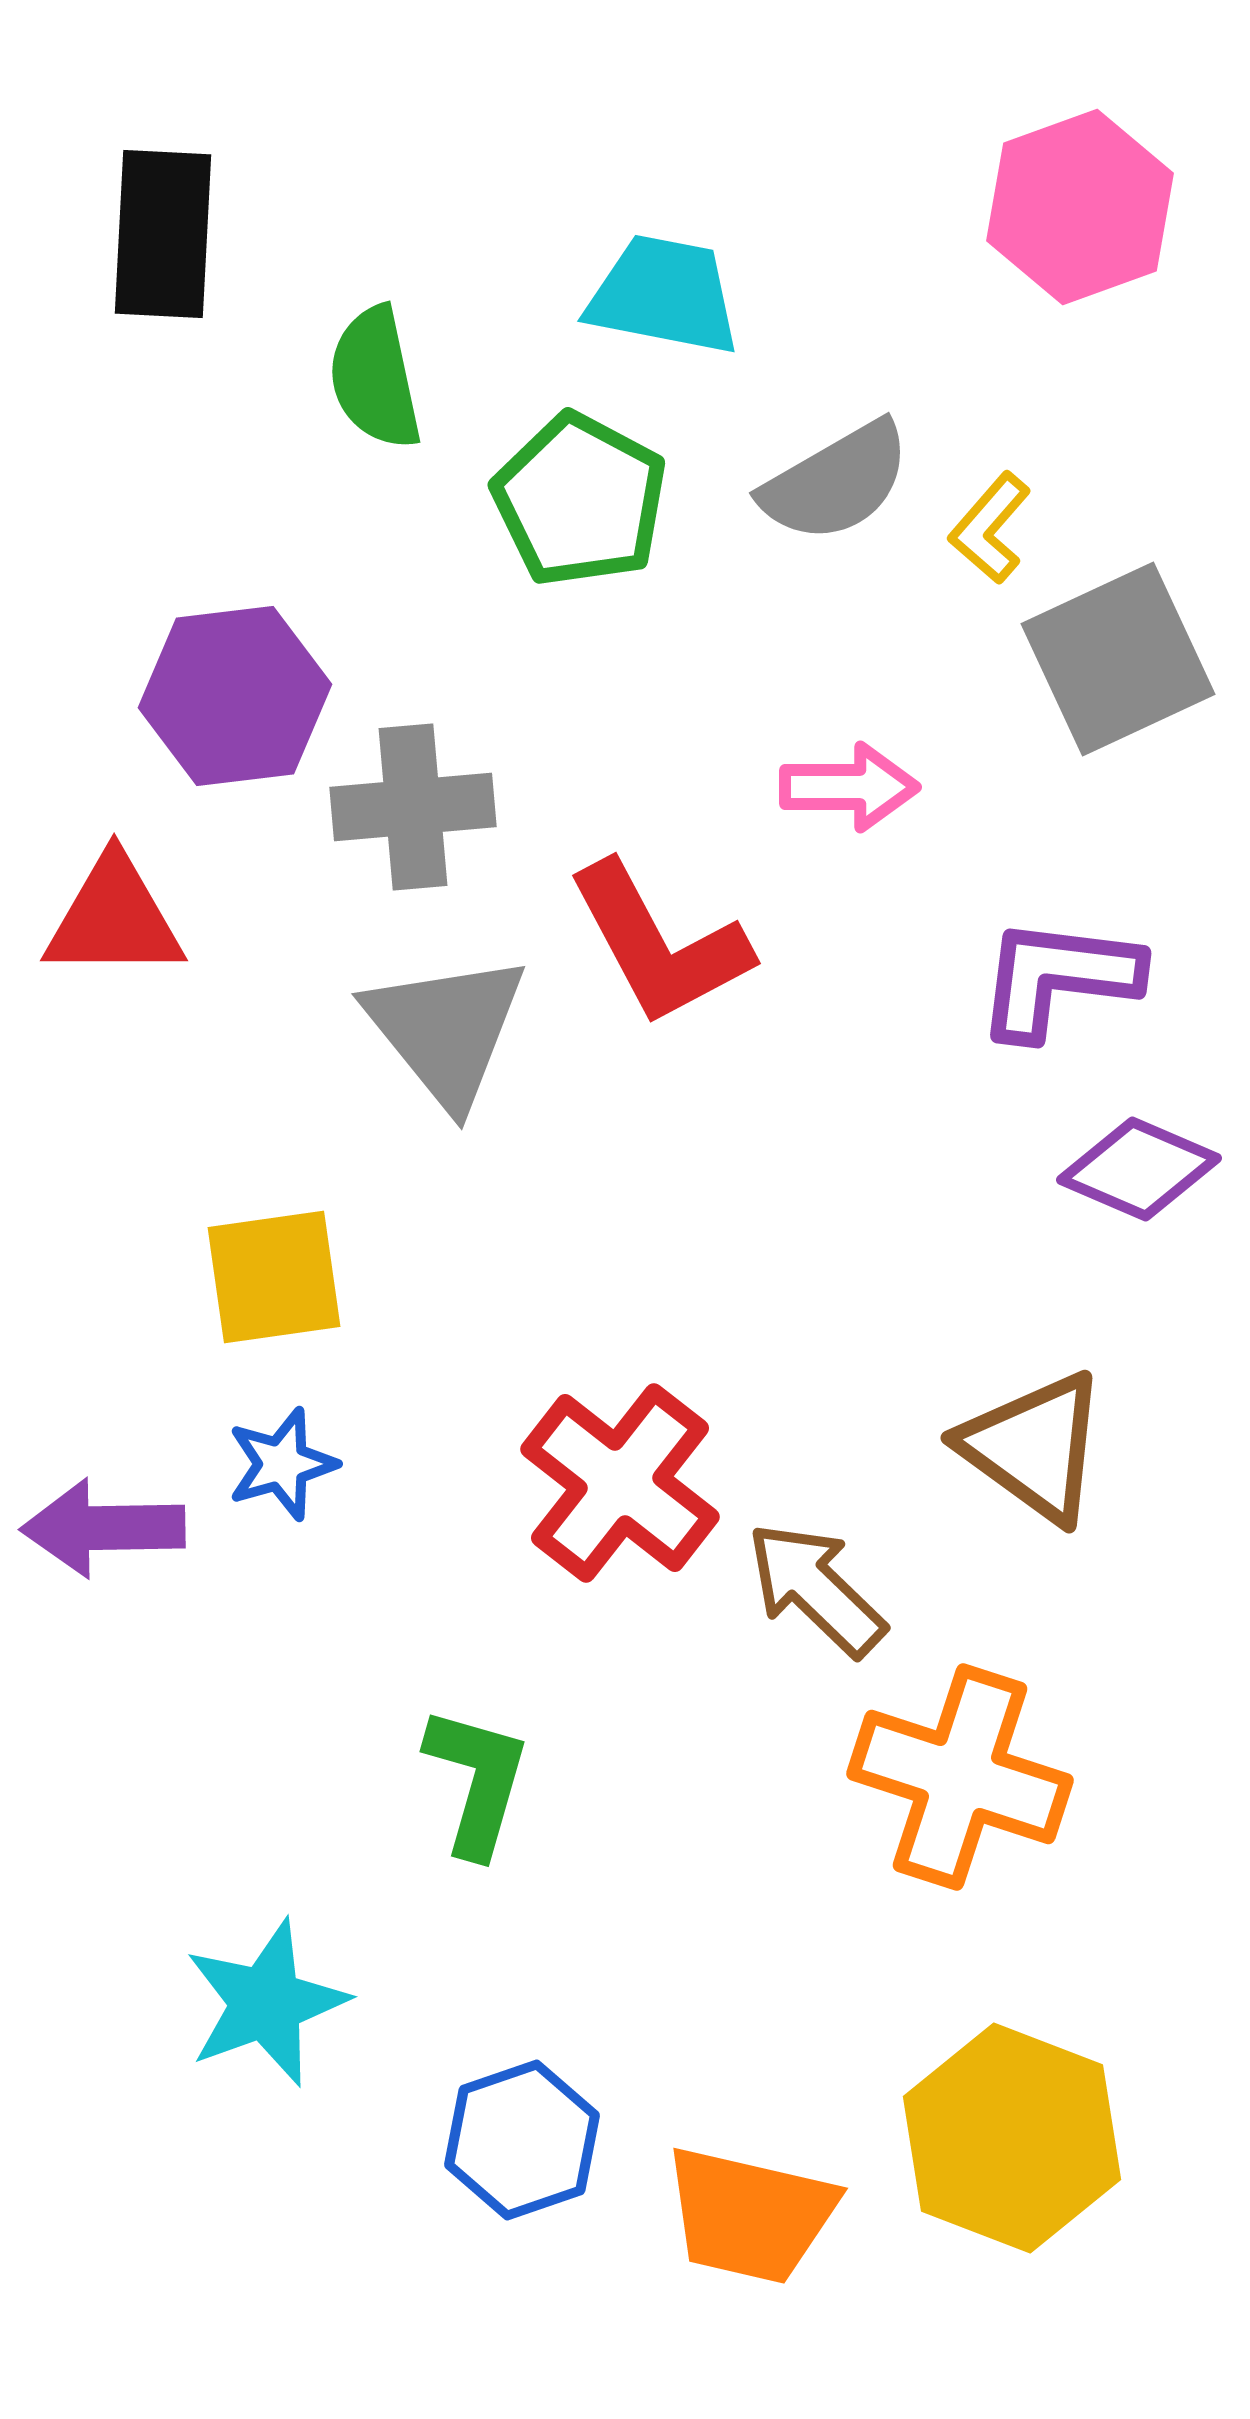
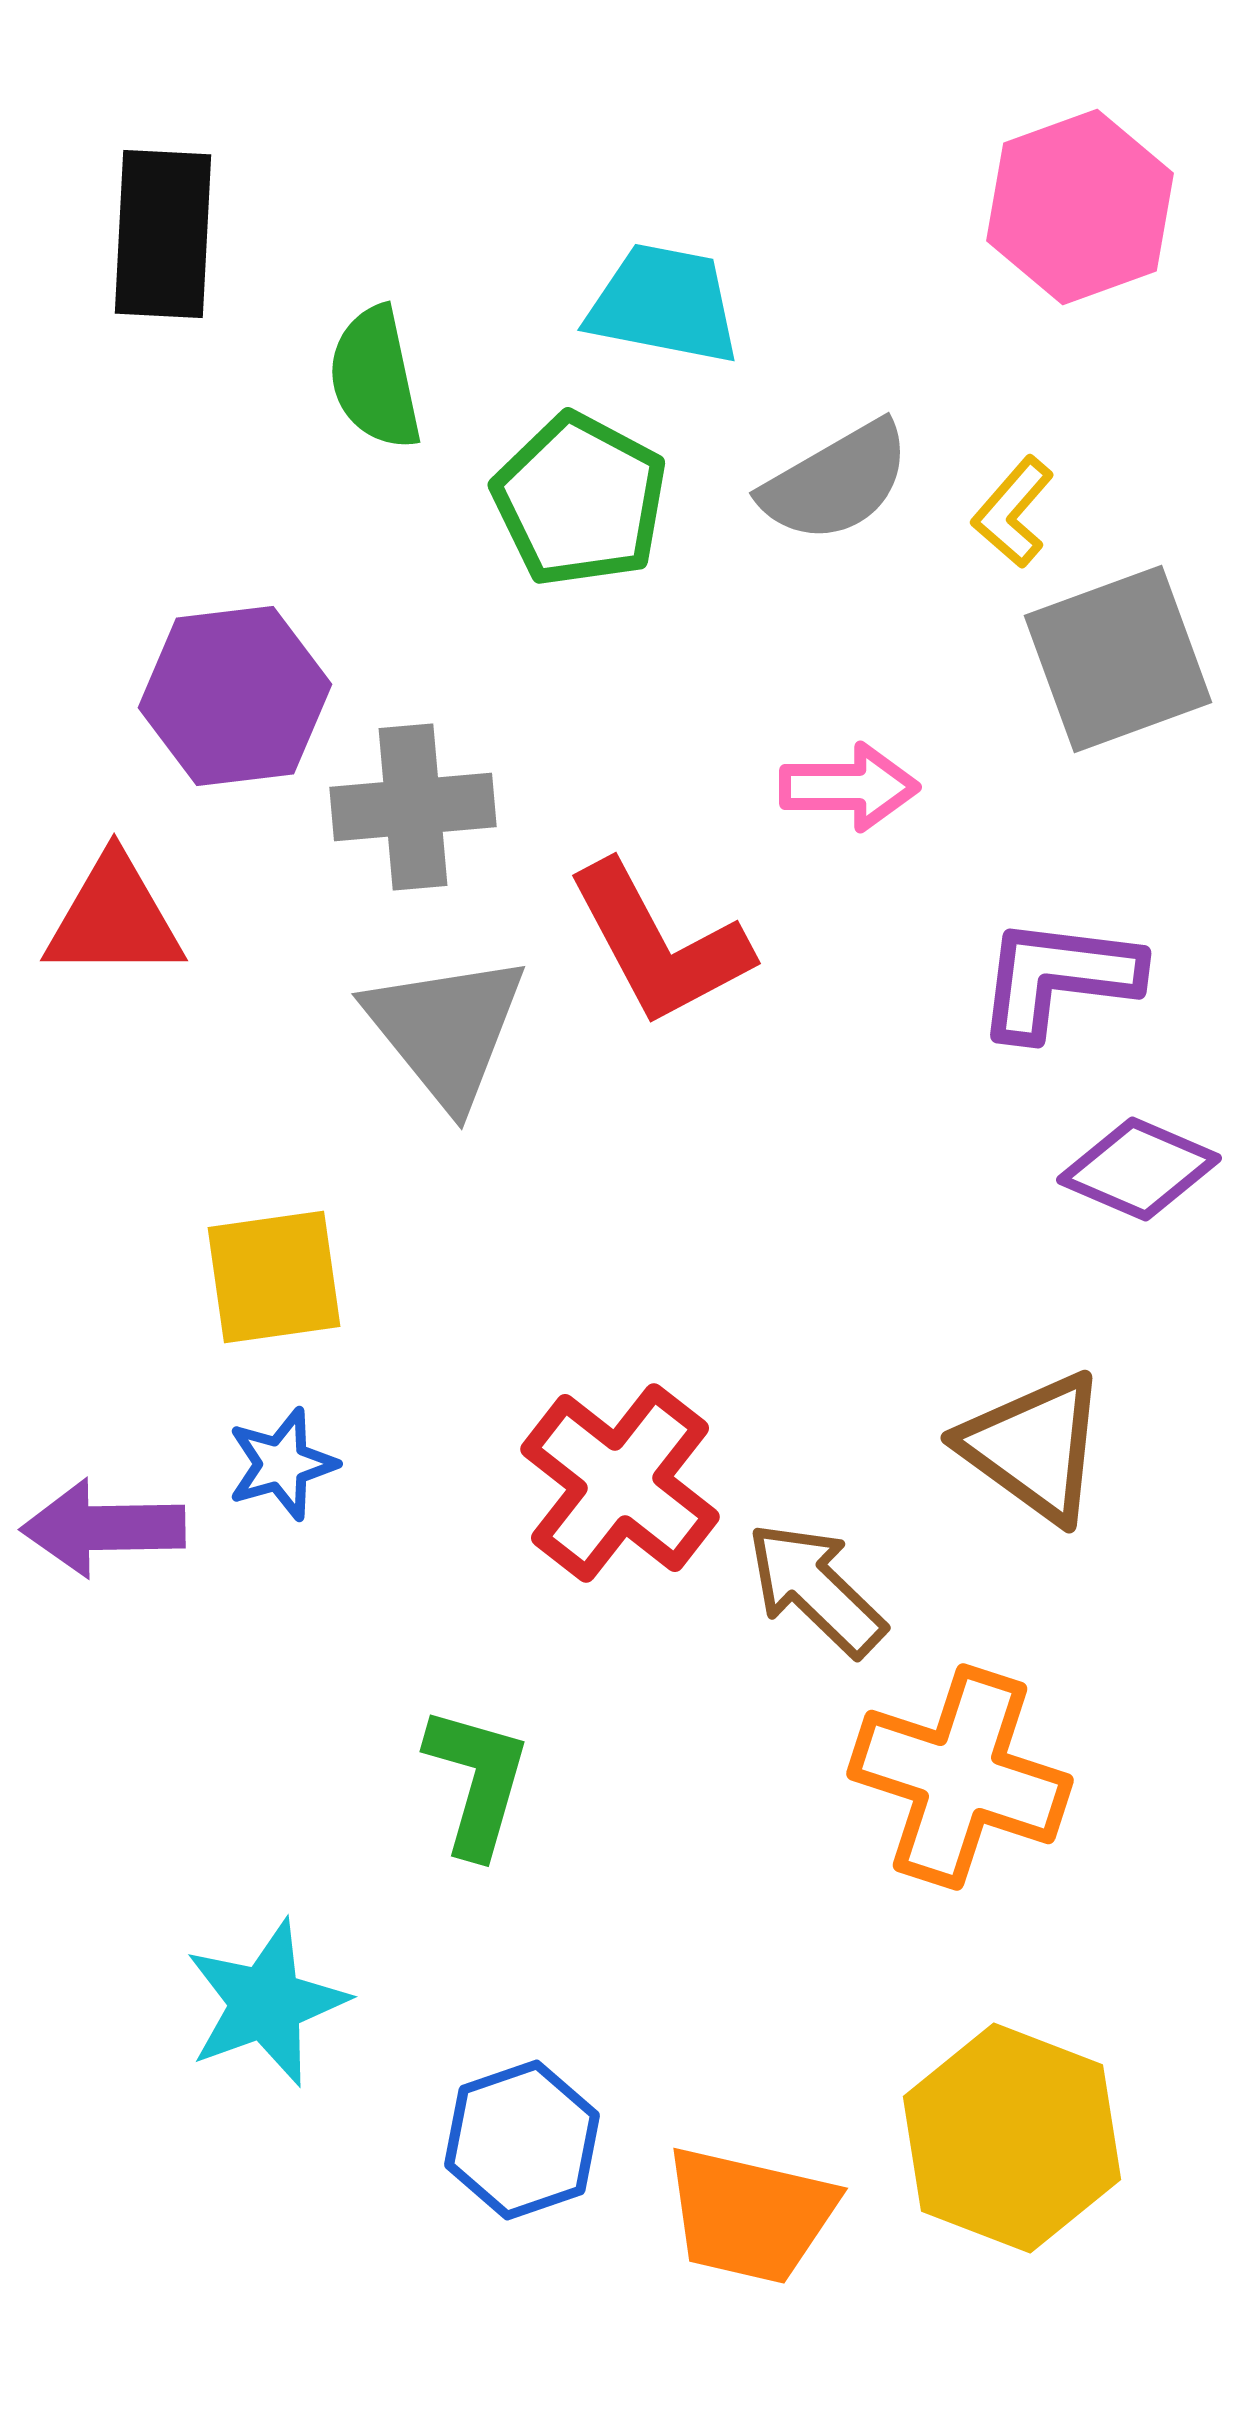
cyan trapezoid: moved 9 px down
yellow L-shape: moved 23 px right, 16 px up
gray square: rotated 5 degrees clockwise
